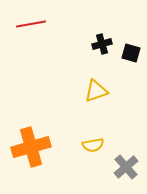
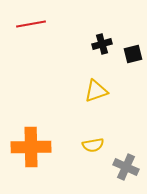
black square: moved 2 px right, 1 px down; rotated 30 degrees counterclockwise
orange cross: rotated 15 degrees clockwise
gray cross: rotated 25 degrees counterclockwise
